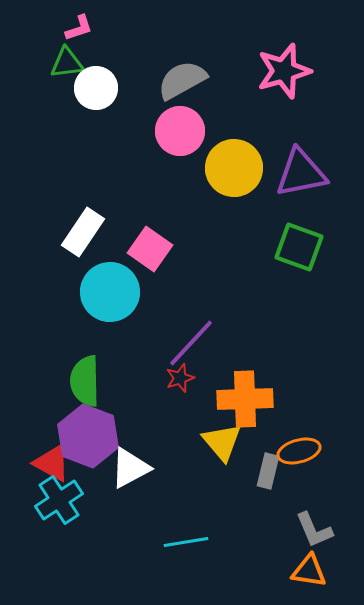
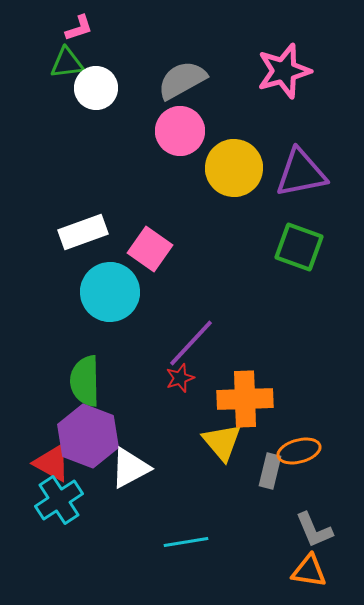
white rectangle: rotated 36 degrees clockwise
gray rectangle: moved 2 px right
